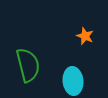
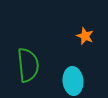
green semicircle: rotated 8 degrees clockwise
